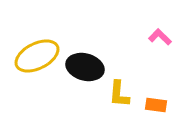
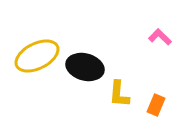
orange rectangle: rotated 75 degrees counterclockwise
